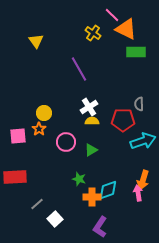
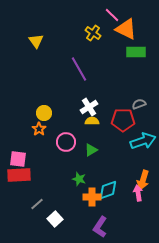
gray semicircle: rotated 72 degrees clockwise
pink square: moved 23 px down; rotated 12 degrees clockwise
red rectangle: moved 4 px right, 2 px up
